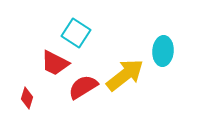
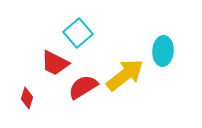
cyan square: moved 2 px right; rotated 16 degrees clockwise
